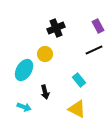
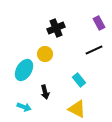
purple rectangle: moved 1 px right, 3 px up
